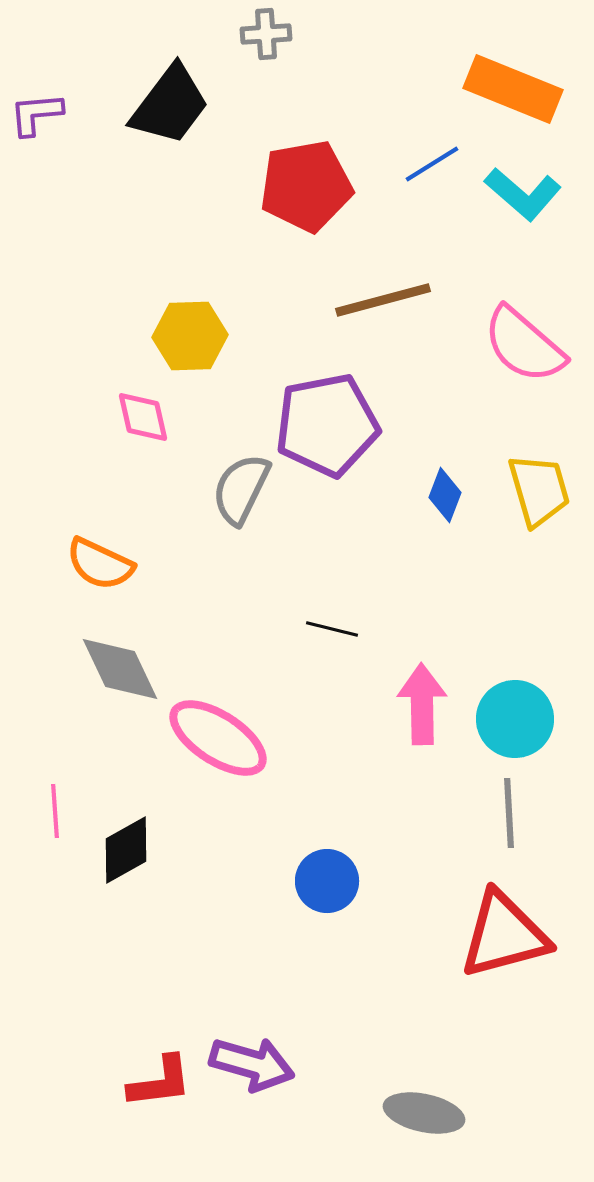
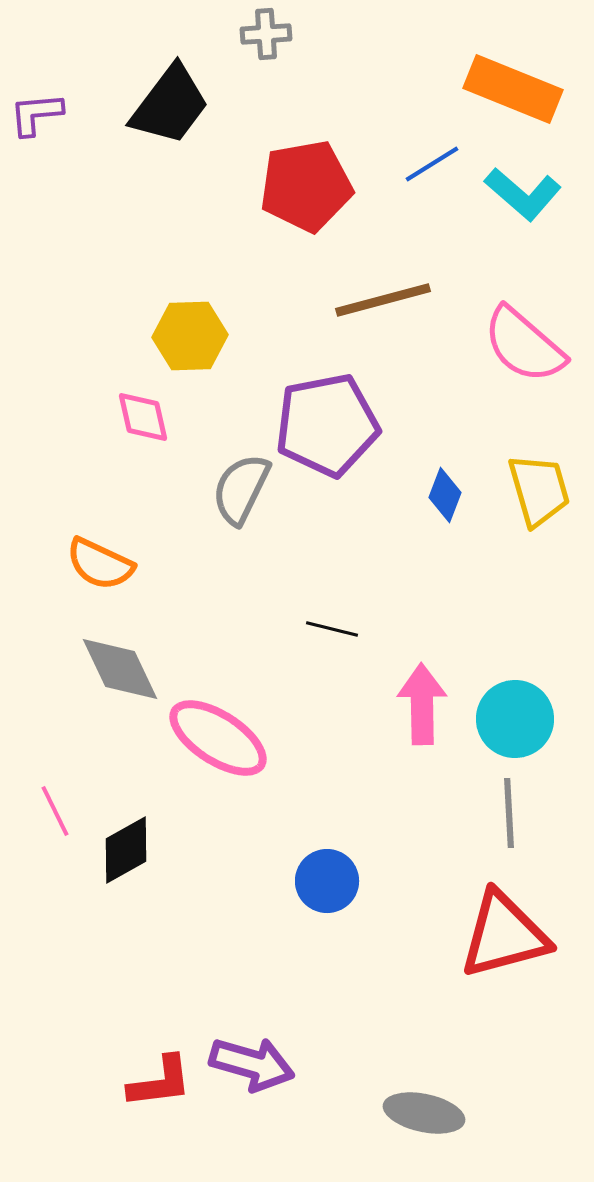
pink line: rotated 22 degrees counterclockwise
